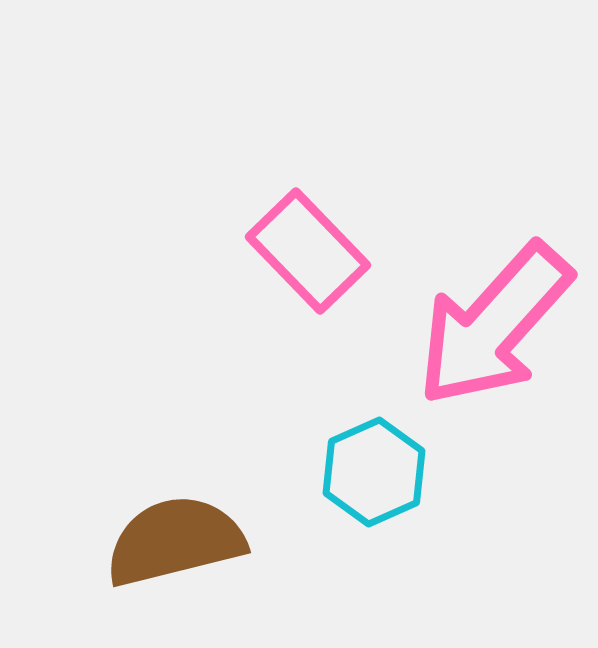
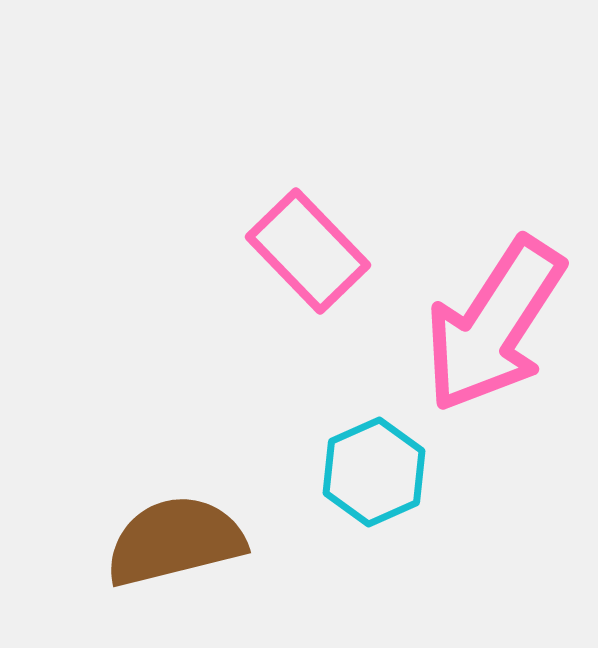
pink arrow: rotated 9 degrees counterclockwise
